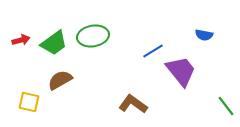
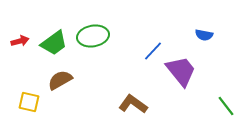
red arrow: moved 1 px left, 1 px down
blue line: rotated 15 degrees counterclockwise
